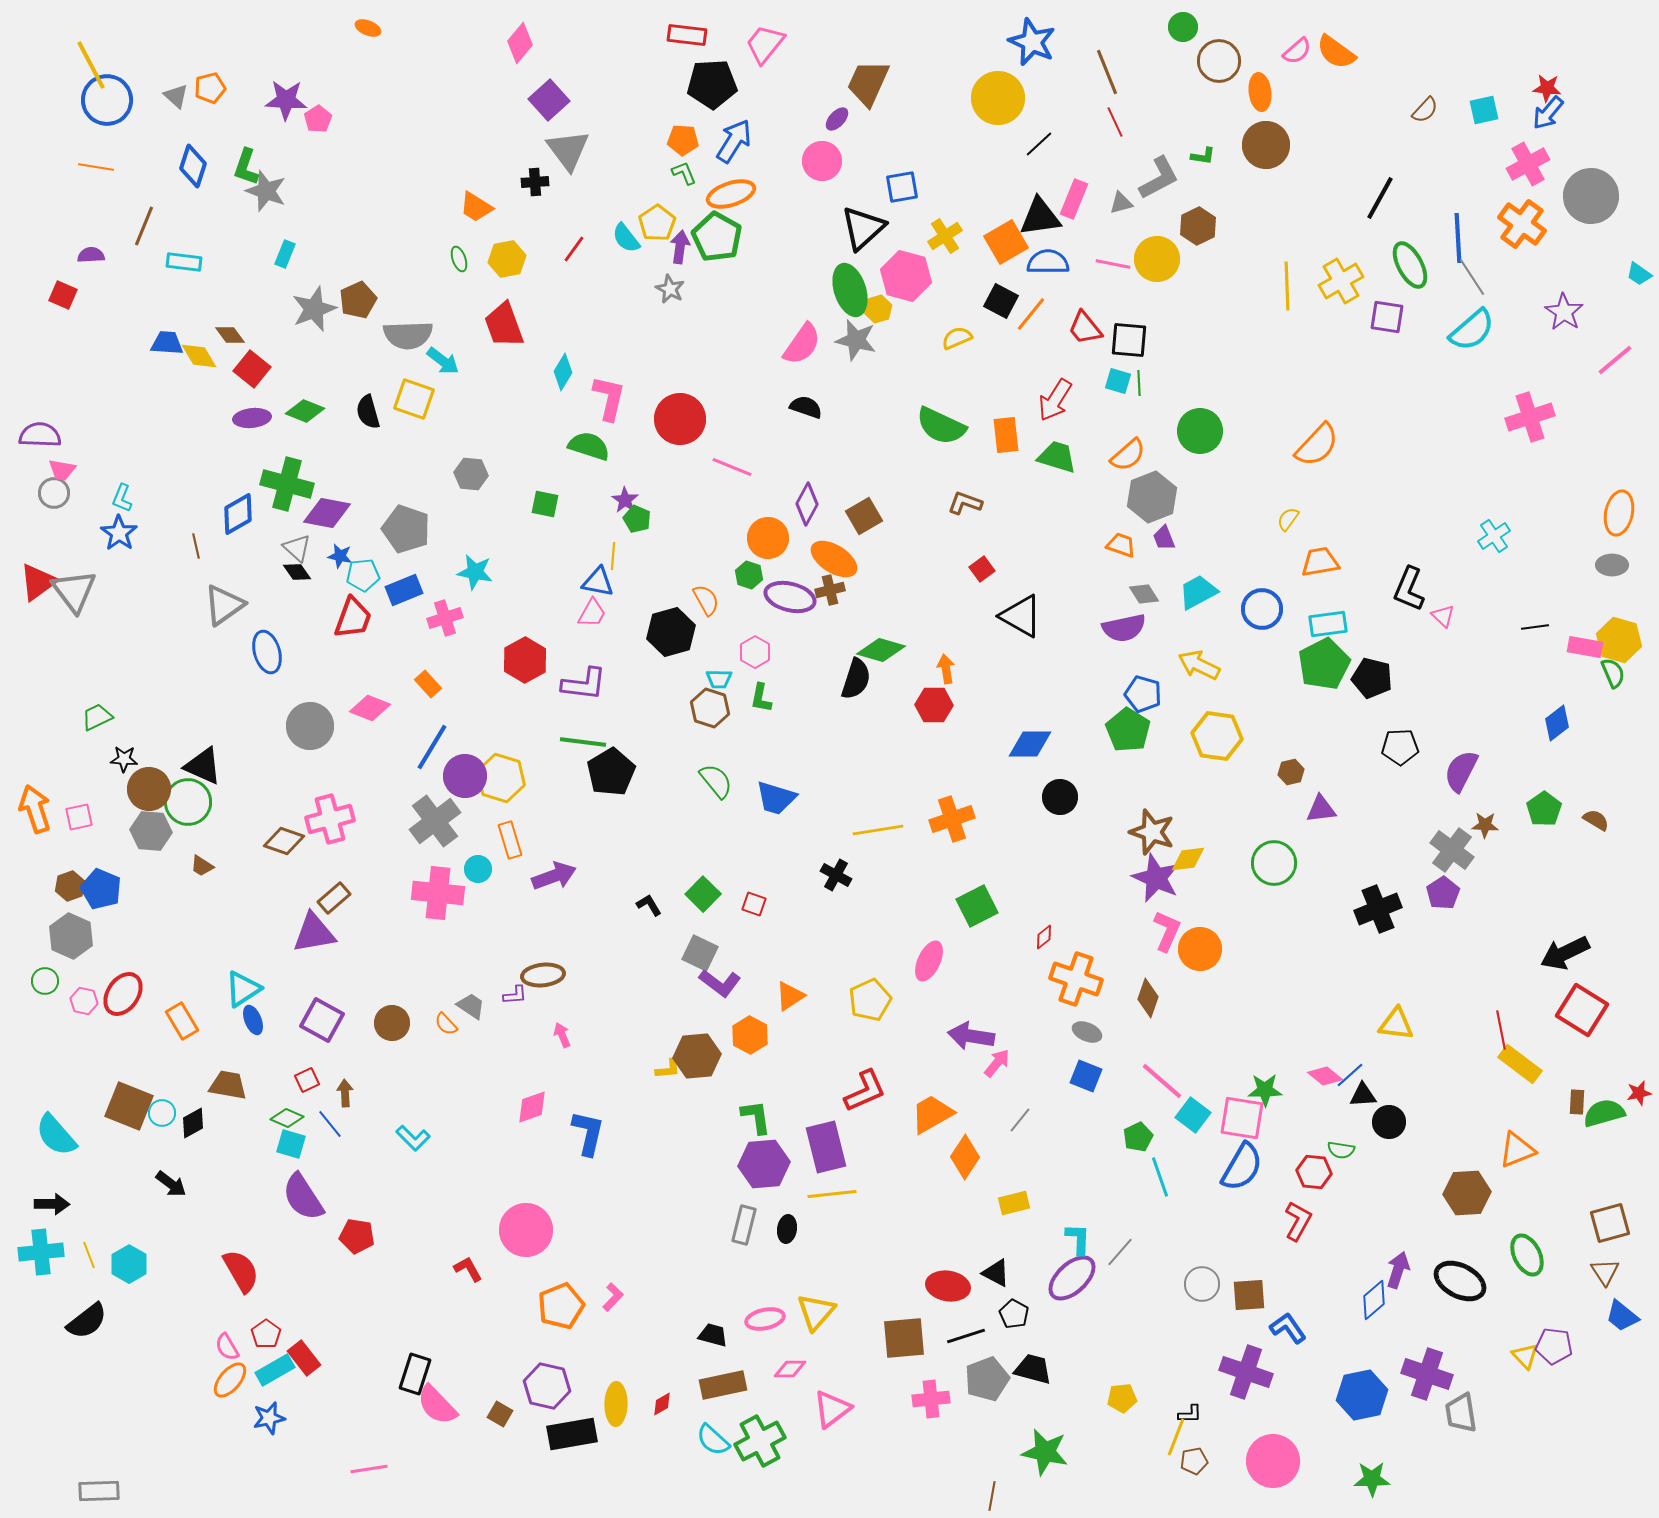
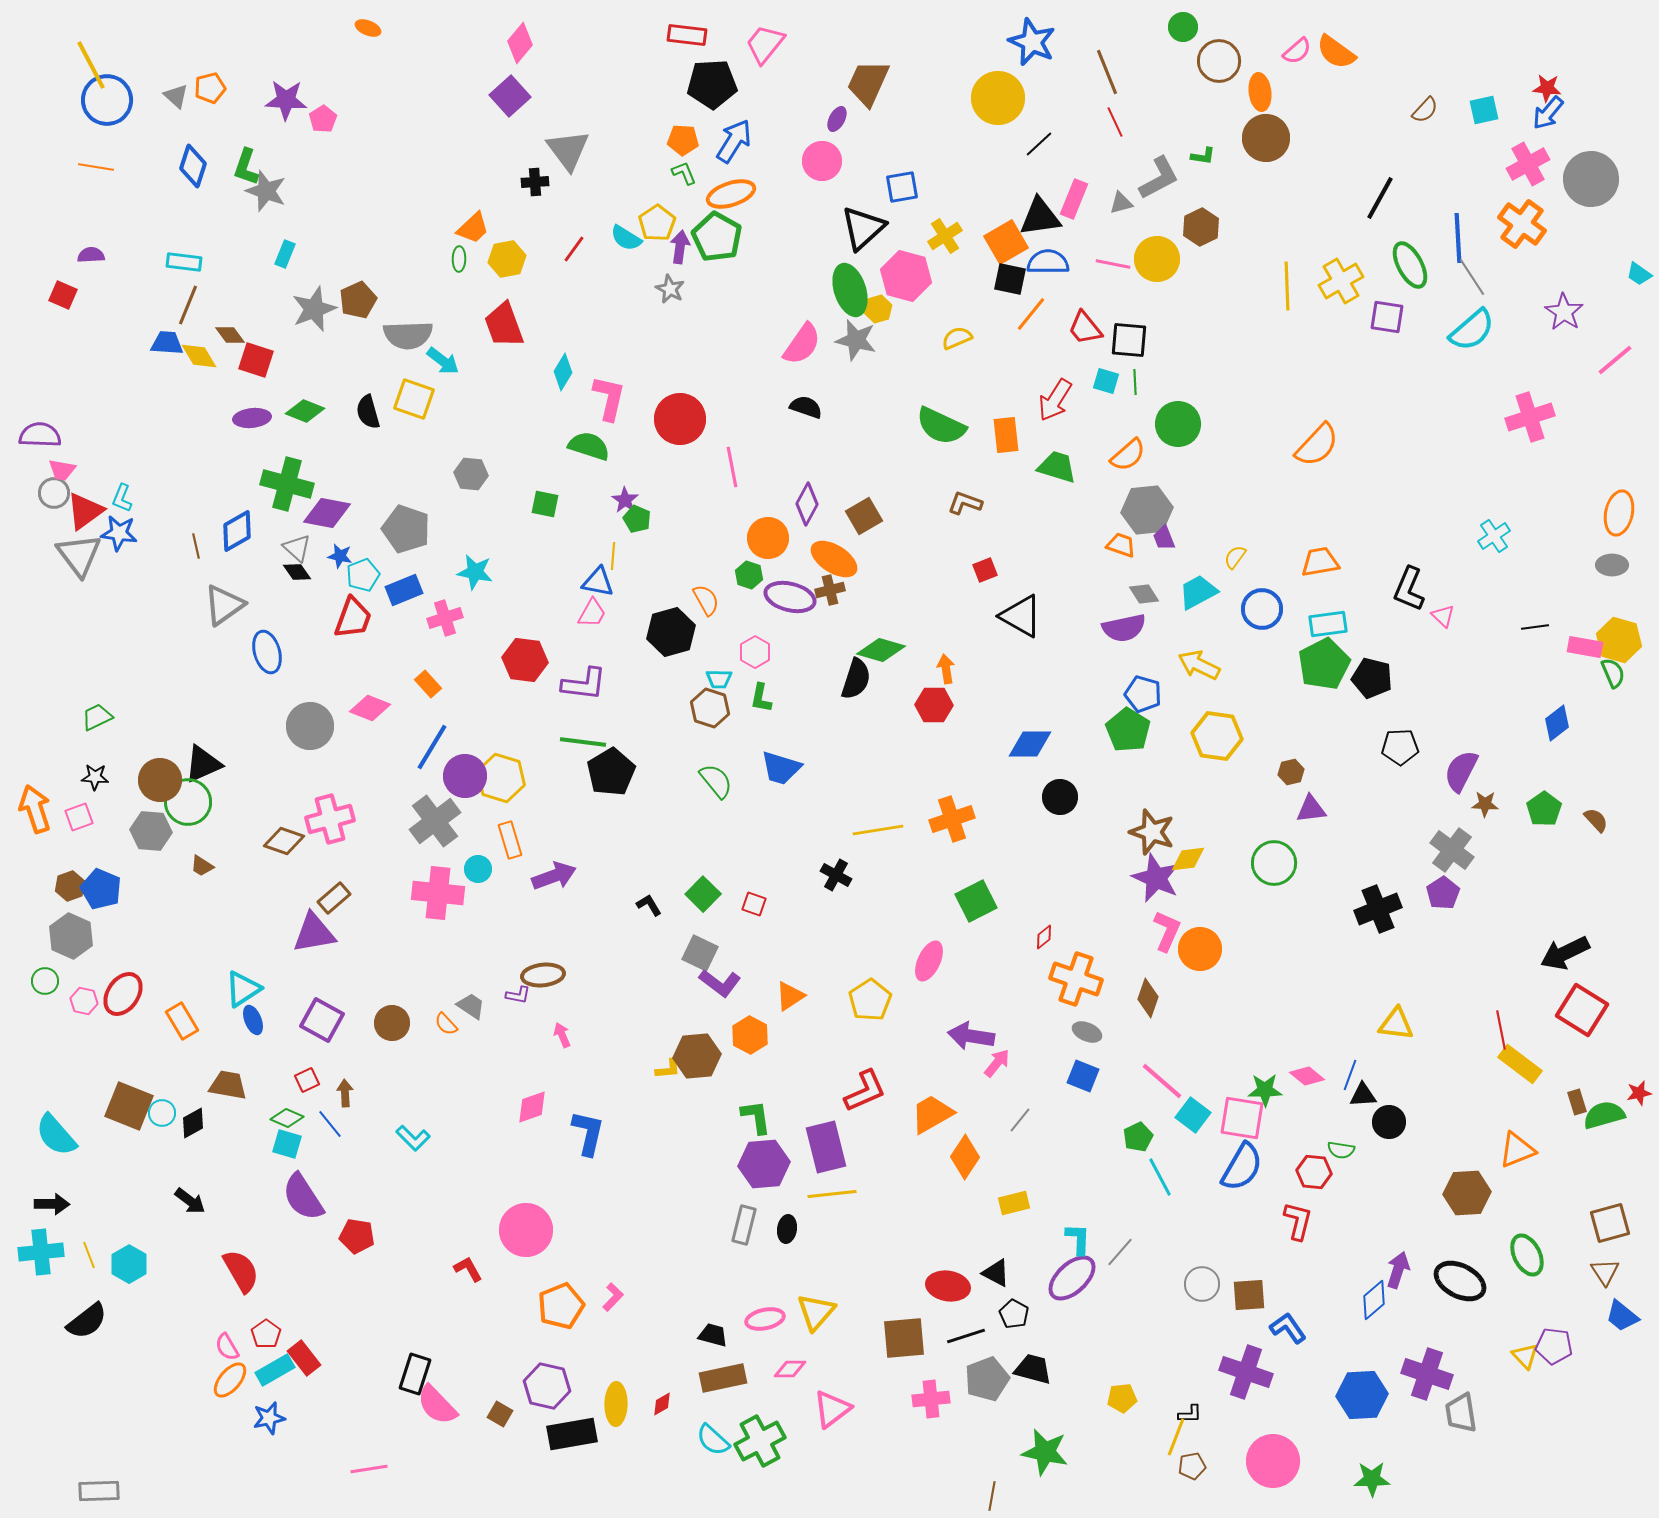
purple square at (549, 100): moved 39 px left, 4 px up
pink pentagon at (318, 119): moved 5 px right
purple ellipse at (837, 119): rotated 15 degrees counterclockwise
brown circle at (1266, 145): moved 7 px up
gray circle at (1591, 196): moved 17 px up
orange trapezoid at (476, 207): moved 3 px left, 21 px down; rotated 75 degrees counterclockwise
brown line at (144, 226): moved 44 px right, 79 px down
brown hexagon at (1198, 226): moved 3 px right, 1 px down
cyan semicircle at (626, 238): rotated 20 degrees counterclockwise
green ellipse at (459, 259): rotated 20 degrees clockwise
black square at (1001, 301): moved 9 px right, 22 px up; rotated 16 degrees counterclockwise
red square at (252, 369): moved 4 px right, 9 px up; rotated 21 degrees counterclockwise
cyan square at (1118, 381): moved 12 px left
green line at (1139, 383): moved 4 px left, 1 px up
green circle at (1200, 431): moved 22 px left, 7 px up
green trapezoid at (1057, 457): moved 10 px down
pink line at (732, 467): rotated 57 degrees clockwise
gray hexagon at (1152, 497): moved 5 px left, 13 px down; rotated 15 degrees clockwise
blue diamond at (238, 514): moved 1 px left, 17 px down
yellow semicircle at (1288, 519): moved 53 px left, 38 px down
blue star at (119, 533): rotated 27 degrees counterclockwise
red square at (982, 569): moved 3 px right, 1 px down; rotated 15 degrees clockwise
cyan pentagon at (363, 575): rotated 16 degrees counterclockwise
red triangle at (38, 582): moved 47 px right, 71 px up
gray triangle at (74, 591): moved 5 px right, 36 px up
red hexagon at (525, 660): rotated 24 degrees counterclockwise
black star at (124, 759): moved 29 px left, 18 px down
black triangle at (203, 766): moved 2 px up; rotated 48 degrees counterclockwise
brown circle at (149, 789): moved 11 px right, 9 px up
blue trapezoid at (776, 798): moved 5 px right, 30 px up
purple triangle at (1321, 809): moved 10 px left
pink square at (79, 817): rotated 8 degrees counterclockwise
brown semicircle at (1596, 820): rotated 16 degrees clockwise
brown star at (1485, 825): moved 21 px up
green square at (977, 906): moved 1 px left, 5 px up
purple L-shape at (515, 995): moved 3 px right; rotated 15 degrees clockwise
yellow pentagon at (870, 1000): rotated 9 degrees counterclockwise
blue line at (1350, 1075): rotated 28 degrees counterclockwise
blue square at (1086, 1076): moved 3 px left
pink diamond at (1325, 1076): moved 18 px left
brown rectangle at (1577, 1102): rotated 20 degrees counterclockwise
green semicircle at (1604, 1113): moved 2 px down
cyan square at (291, 1144): moved 4 px left
cyan line at (1160, 1177): rotated 9 degrees counterclockwise
black arrow at (171, 1184): moved 19 px right, 17 px down
red L-shape at (1298, 1221): rotated 15 degrees counterclockwise
brown rectangle at (723, 1385): moved 7 px up
blue hexagon at (1362, 1395): rotated 9 degrees clockwise
brown pentagon at (1194, 1461): moved 2 px left, 5 px down
